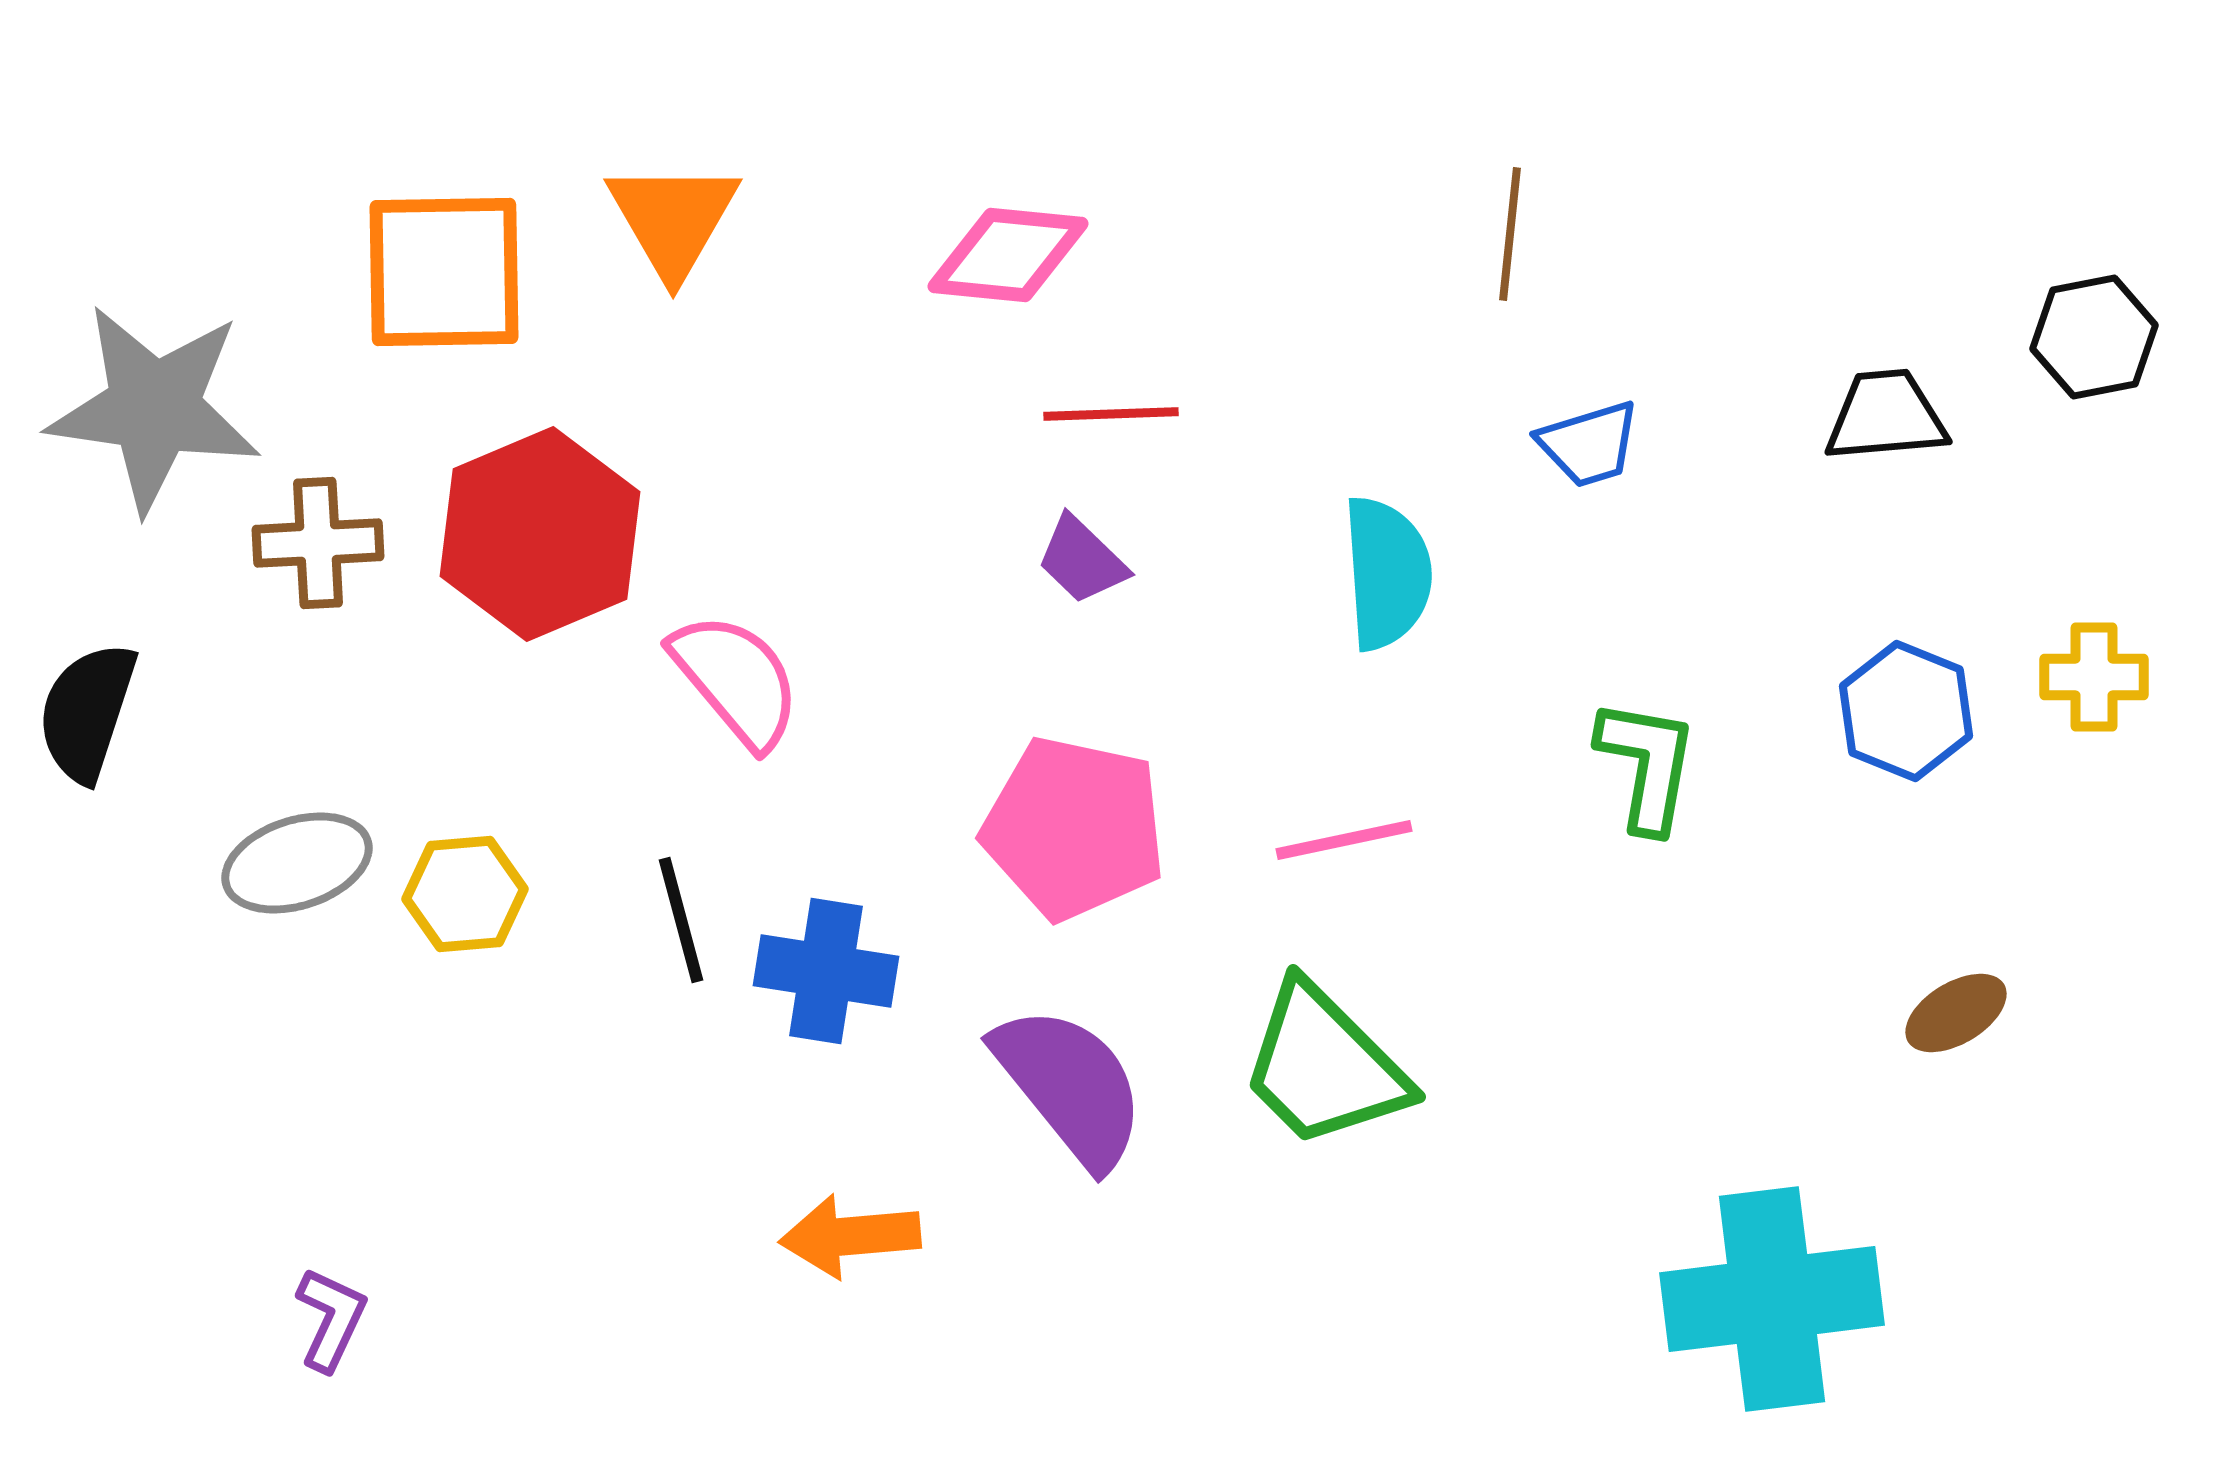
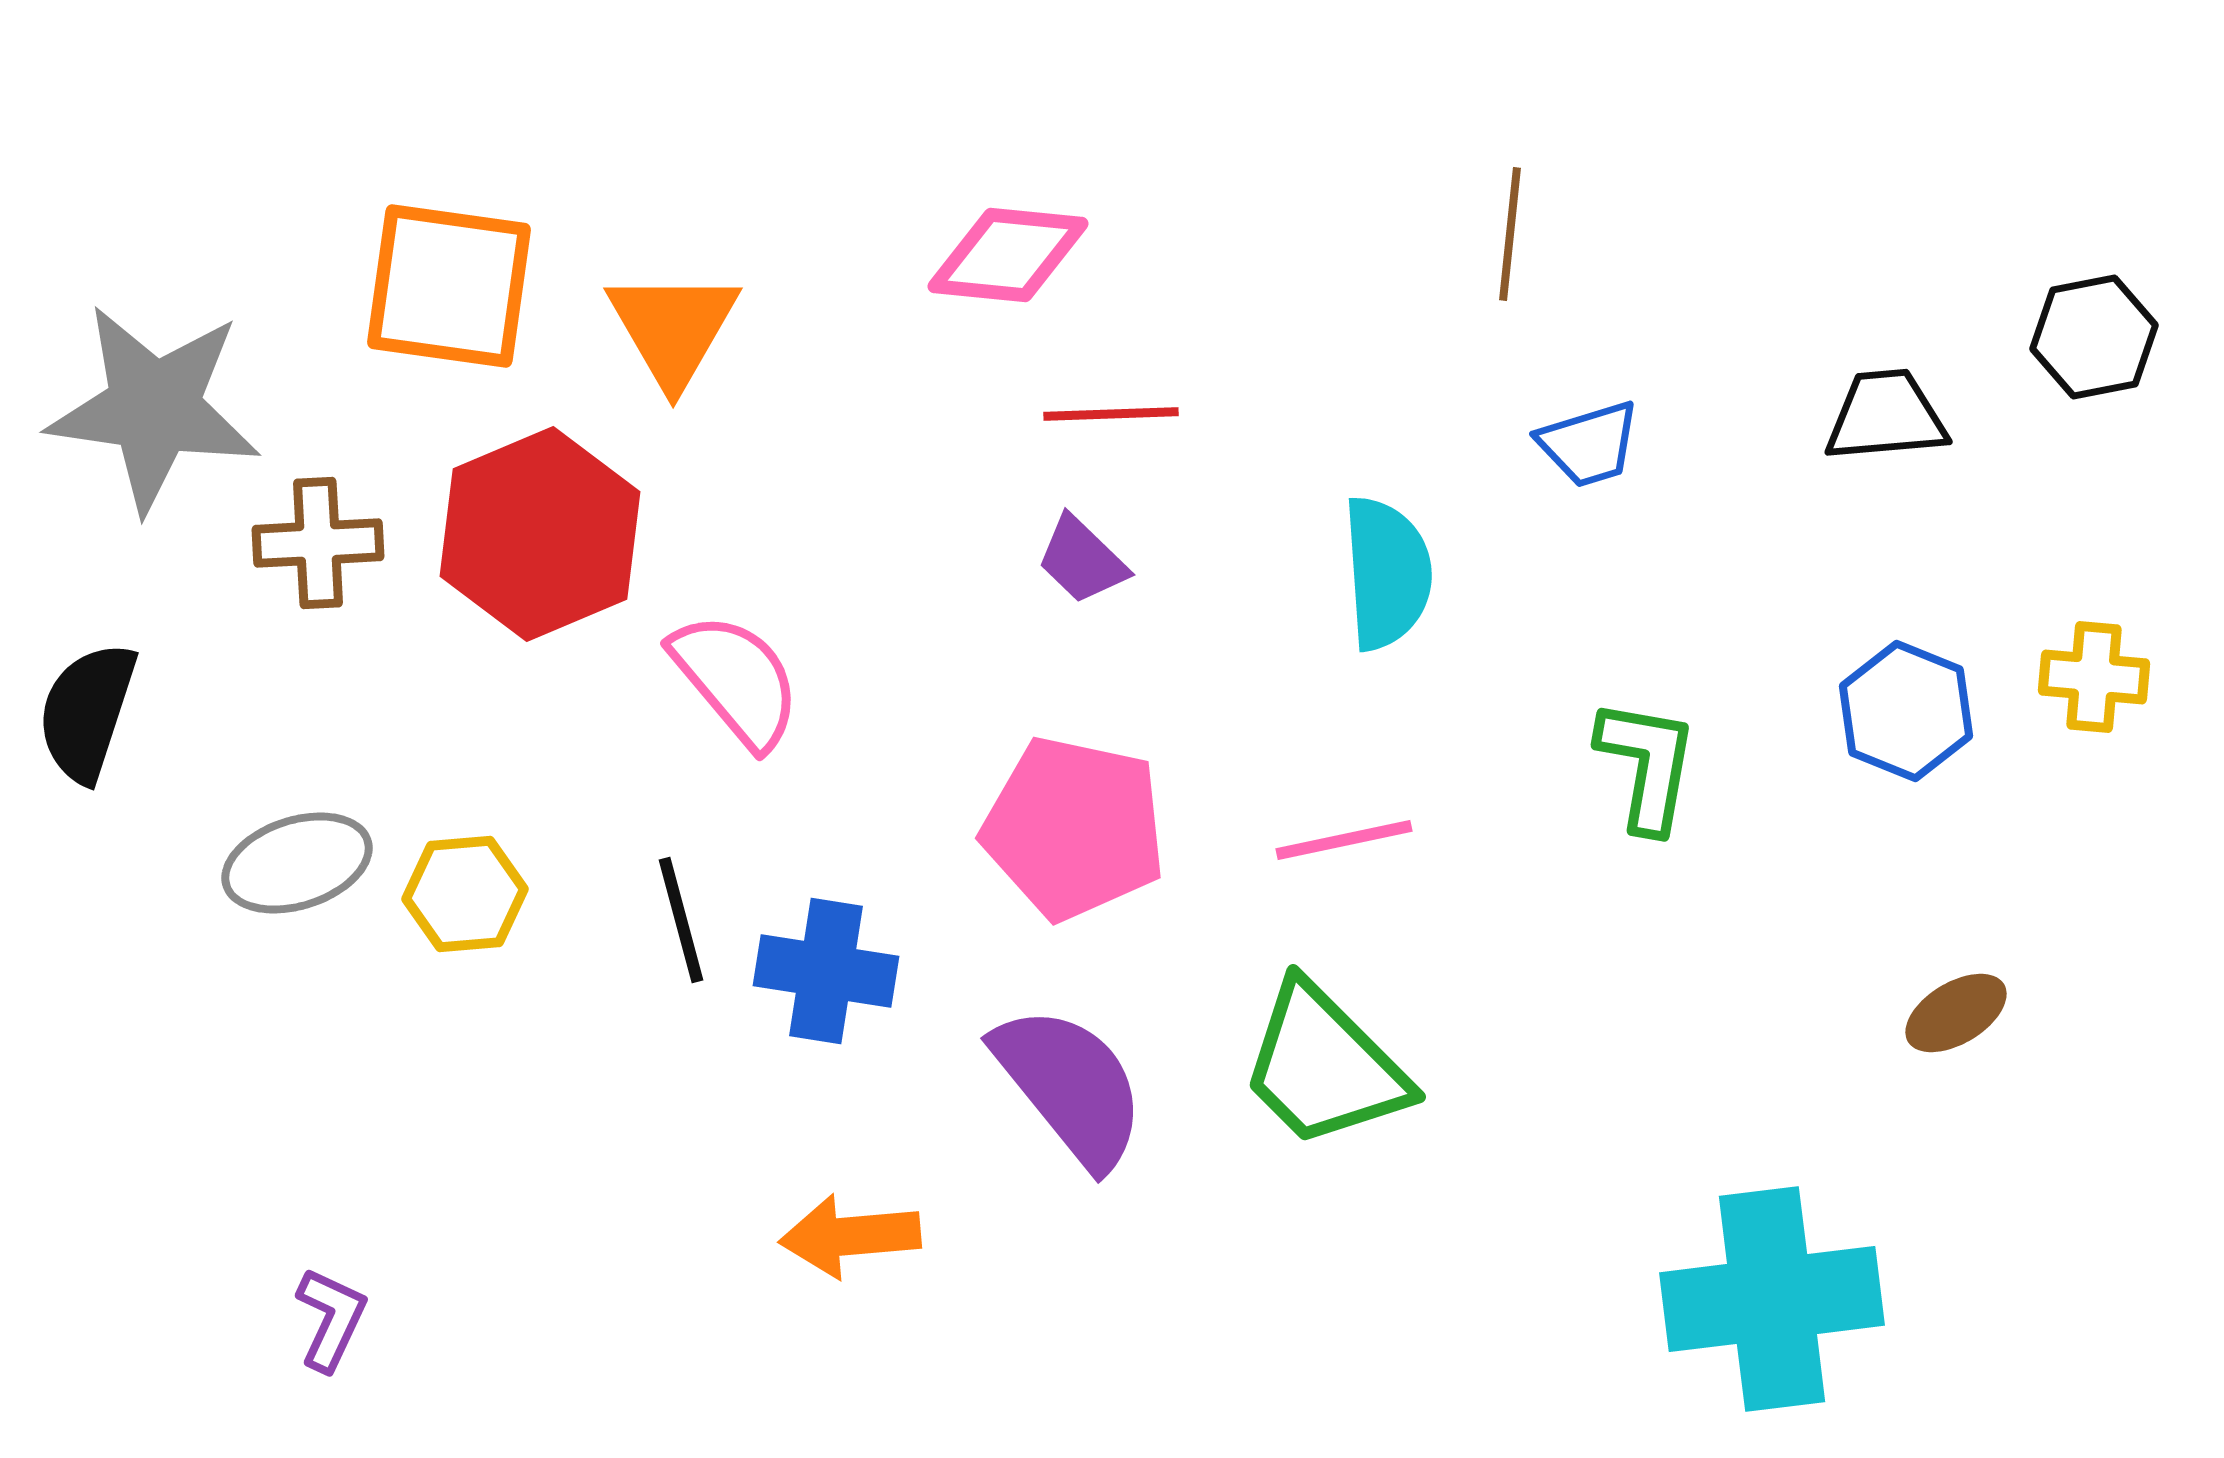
orange triangle: moved 109 px down
orange square: moved 5 px right, 14 px down; rotated 9 degrees clockwise
yellow cross: rotated 5 degrees clockwise
